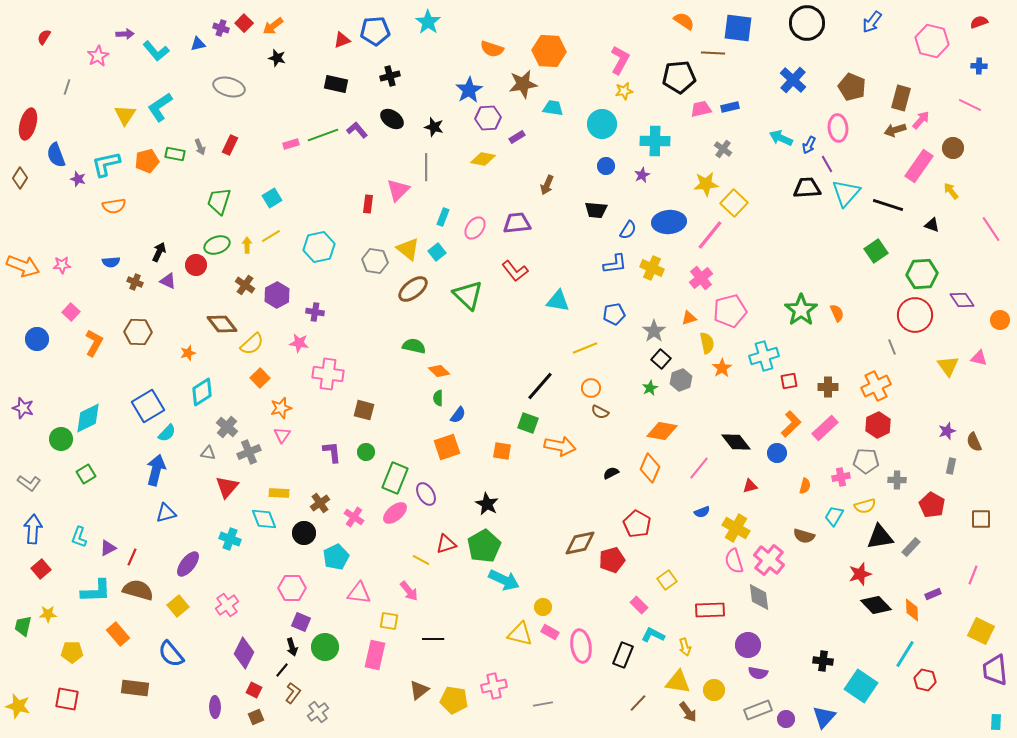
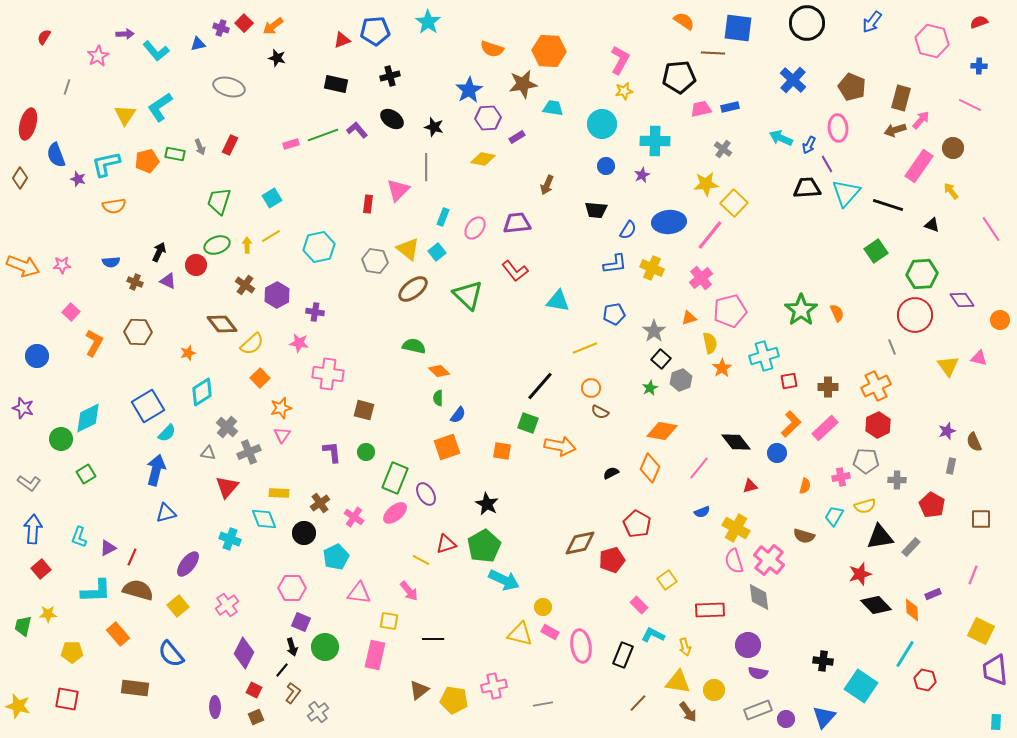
blue circle at (37, 339): moved 17 px down
yellow semicircle at (707, 343): moved 3 px right
